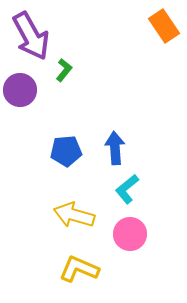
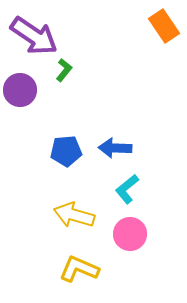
purple arrow: moved 3 px right; rotated 27 degrees counterclockwise
blue arrow: rotated 84 degrees counterclockwise
